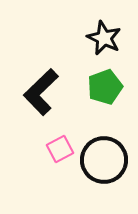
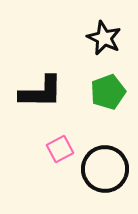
green pentagon: moved 3 px right, 5 px down
black L-shape: rotated 135 degrees counterclockwise
black circle: moved 1 px right, 9 px down
